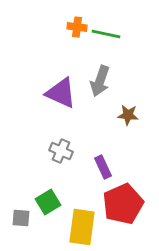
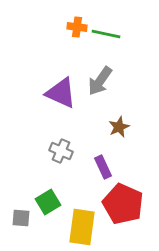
gray arrow: rotated 16 degrees clockwise
brown star: moved 9 px left, 12 px down; rotated 30 degrees counterclockwise
red pentagon: rotated 24 degrees counterclockwise
